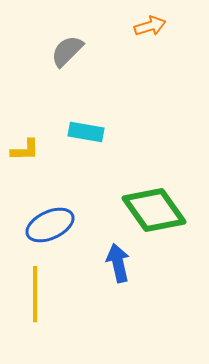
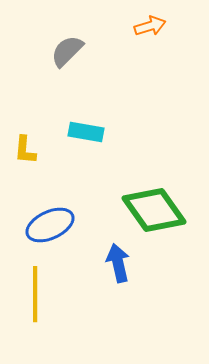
yellow L-shape: rotated 96 degrees clockwise
